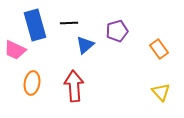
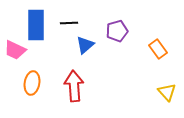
blue rectangle: moved 1 px right; rotated 16 degrees clockwise
orange rectangle: moved 1 px left
yellow triangle: moved 6 px right
